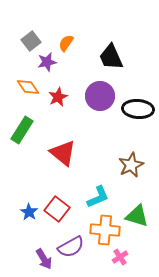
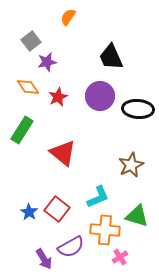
orange semicircle: moved 2 px right, 26 px up
